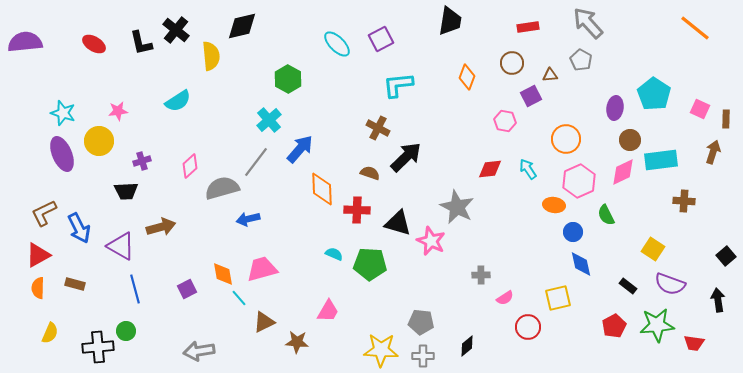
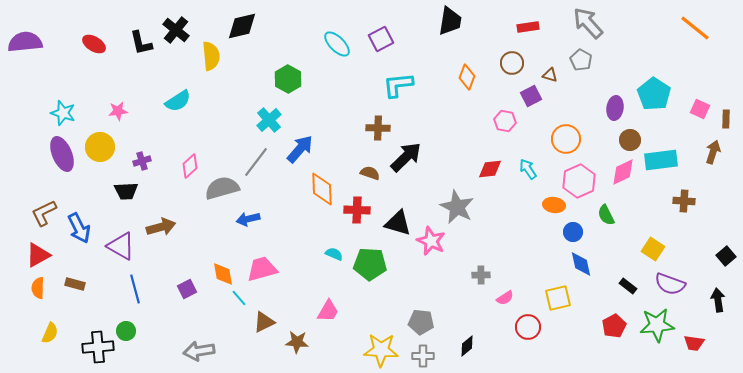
brown triangle at (550, 75): rotated 21 degrees clockwise
brown cross at (378, 128): rotated 25 degrees counterclockwise
yellow circle at (99, 141): moved 1 px right, 6 px down
